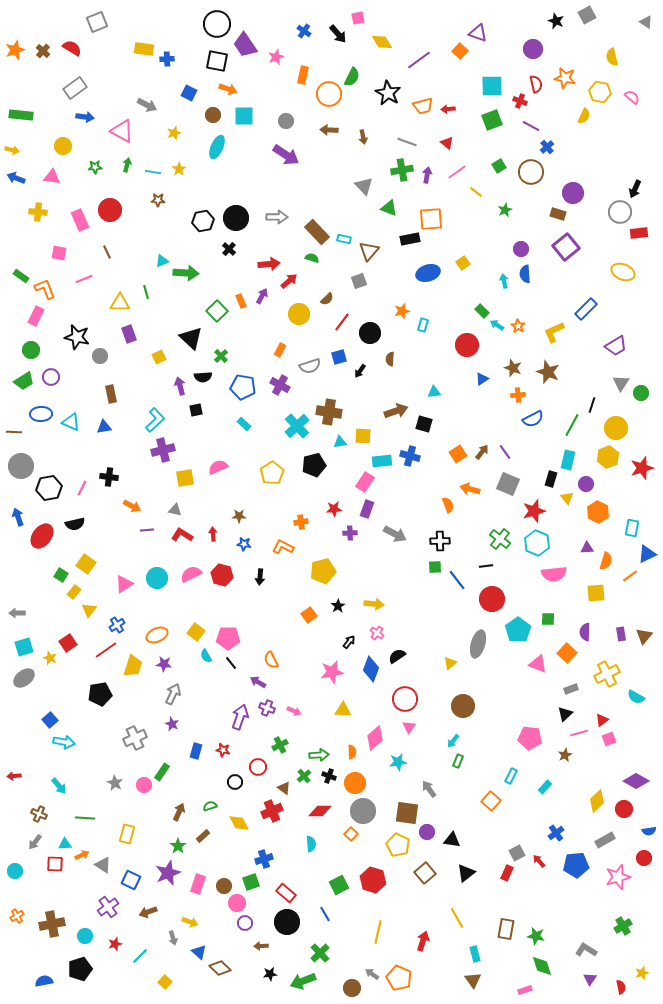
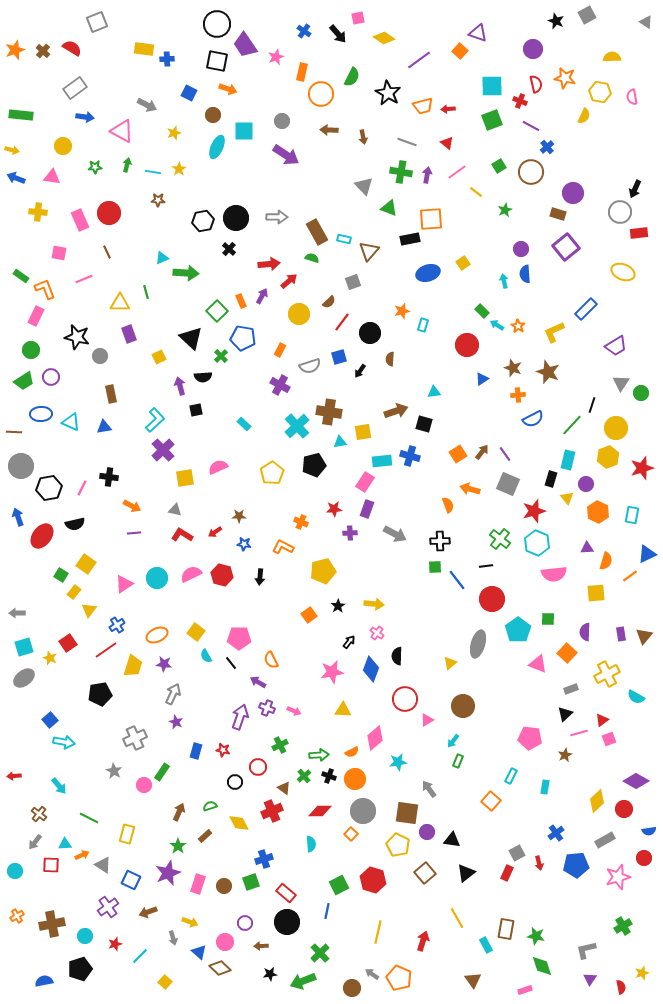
yellow diamond at (382, 42): moved 2 px right, 4 px up; rotated 25 degrees counterclockwise
yellow semicircle at (612, 57): rotated 102 degrees clockwise
orange rectangle at (303, 75): moved 1 px left, 3 px up
orange circle at (329, 94): moved 8 px left
pink semicircle at (632, 97): rotated 140 degrees counterclockwise
cyan square at (244, 116): moved 15 px down
gray circle at (286, 121): moved 4 px left
green cross at (402, 170): moved 1 px left, 2 px down; rotated 20 degrees clockwise
red circle at (110, 210): moved 1 px left, 3 px down
brown rectangle at (317, 232): rotated 15 degrees clockwise
cyan triangle at (162, 261): moved 3 px up
gray square at (359, 281): moved 6 px left, 1 px down
brown semicircle at (327, 299): moved 2 px right, 3 px down
blue pentagon at (243, 387): moved 49 px up
green line at (572, 425): rotated 15 degrees clockwise
yellow square at (363, 436): moved 4 px up; rotated 12 degrees counterclockwise
purple cross at (163, 450): rotated 30 degrees counterclockwise
purple line at (505, 452): moved 2 px down
orange cross at (301, 522): rotated 32 degrees clockwise
cyan rectangle at (632, 528): moved 13 px up
purple line at (147, 530): moved 13 px left, 3 px down
red arrow at (213, 534): moved 2 px right, 2 px up; rotated 120 degrees counterclockwise
pink pentagon at (228, 638): moved 11 px right
black semicircle at (397, 656): rotated 54 degrees counterclockwise
purple star at (172, 724): moved 4 px right, 2 px up
pink triangle at (409, 727): moved 18 px right, 7 px up; rotated 24 degrees clockwise
orange semicircle at (352, 752): rotated 64 degrees clockwise
gray star at (115, 783): moved 1 px left, 12 px up
orange circle at (355, 783): moved 4 px up
cyan rectangle at (545, 787): rotated 32 degrees counterclockwise
brown cross at (39, 814): rotated 14 degrees clockwise
green line at (85, 818): moved 4 px right; rotated 24 degrees clockwise
brown rectangle at (203, 836): moved 2 px right
red arrow at (539, 861): moved 2 px down; rotated 152 degrees counterclockwise
red square at (55, 864): moved 4 px left, 1 px down
pink circle at (237, 903): moved 12 px left, 39 px down
blue line at (325, 914): moved 2 px right, 3 px up; rotated 42 degrees clockwise
gray L-shape at (586, 950): rotated 45 degrees counterclockwise
cyan rectangle at (475, 954): moved 11 px right, 9 px up; rotated 14 degrees counterclockwise
